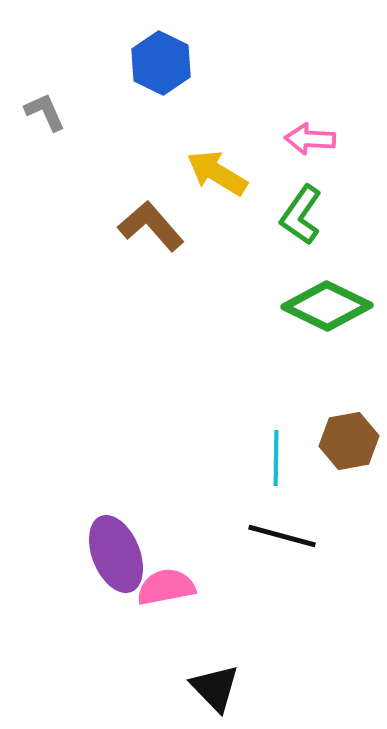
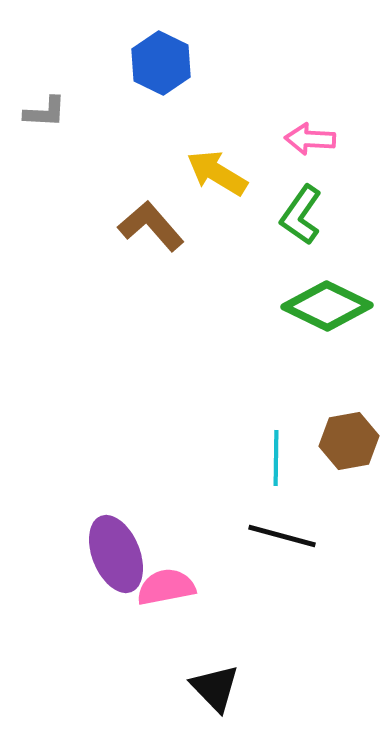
gray L-shape: rotated 117 degrees clockwise
